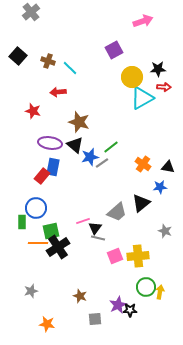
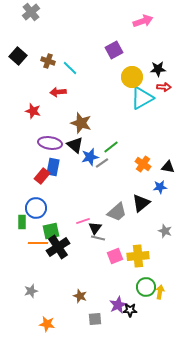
brown star at (79, 122): moved 2 px right, 1 px down
